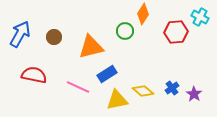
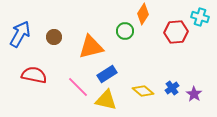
cyan cross: rotated 12 degrees counterclockwise
pink line: rotated 20 degrees clockwise
yellow triangle: moved 11 px left; rotated 25 degrees clockwise
